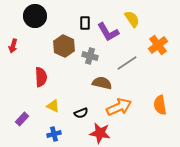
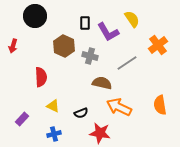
orange arrow: rotated 130 degrees counterclockwise
